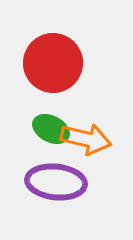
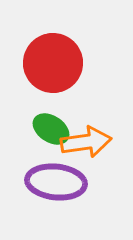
green ellipse: rotated 6 degrees clockwise
orange arrow: moved 3 px down; rotated 21 degrees counterclockwise
